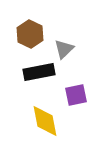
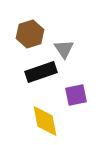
brown hexagon: rotated 16 degrees clockwise
gray triangle: rotated 20 degrees counterclockwise
black rectangle: moved 2 px right; rotated 8 degrees counterclockwise
